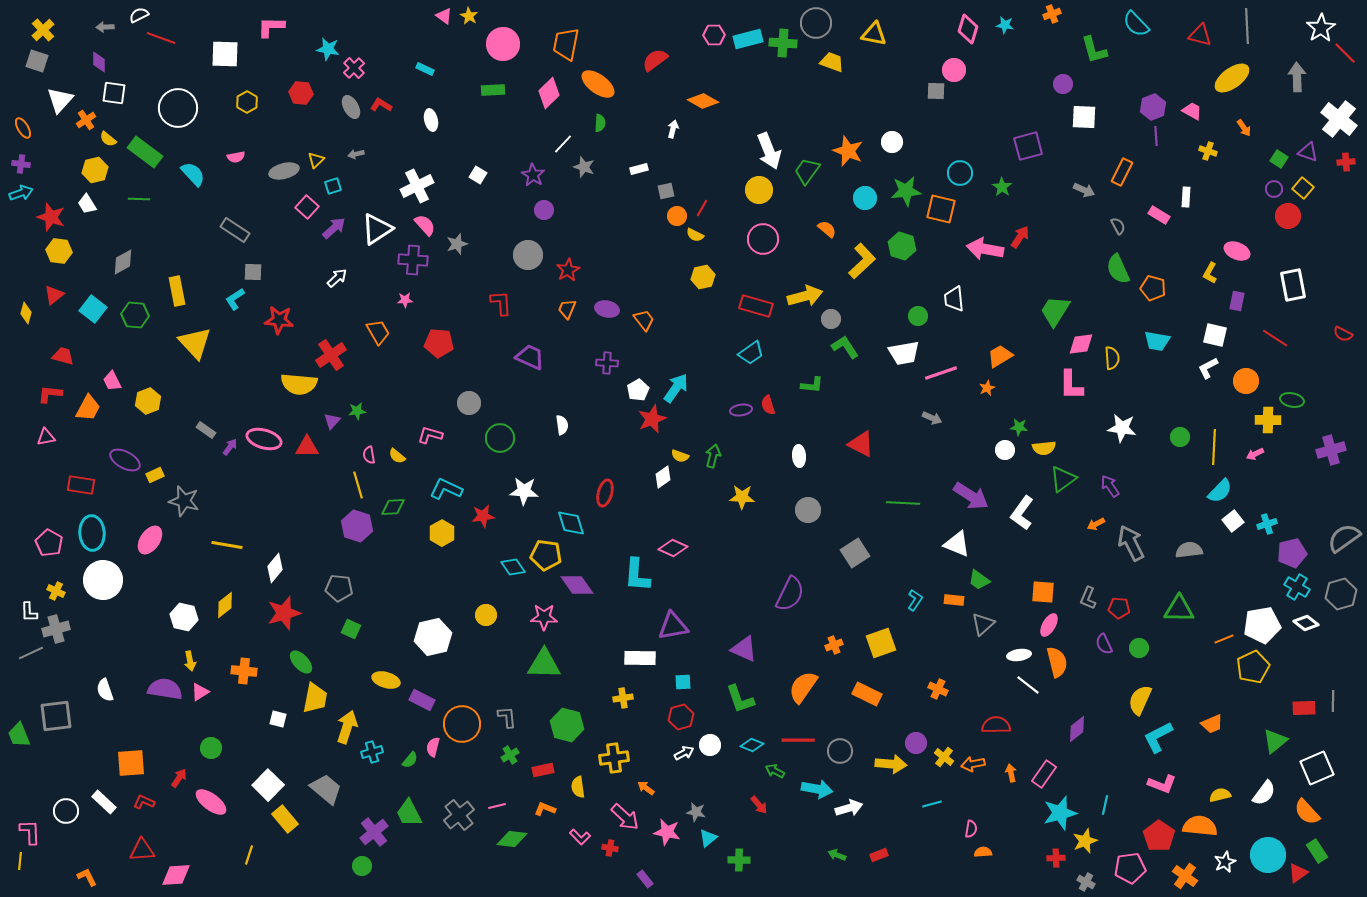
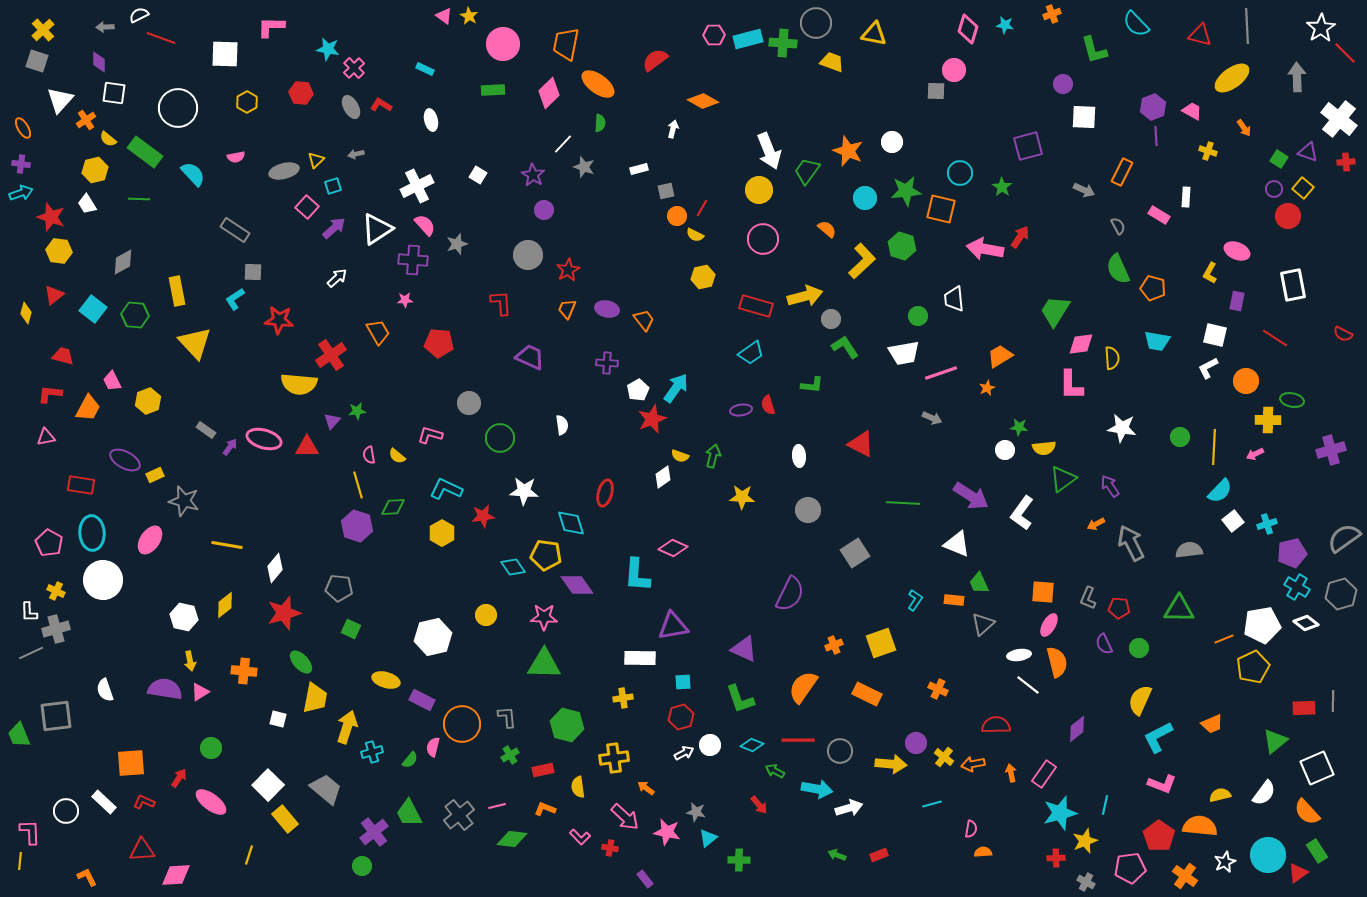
green trapezoid at (979, 580): moved 3 px down; rotated 30 degrees clockwise
